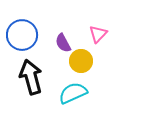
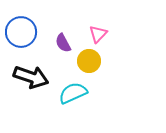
blue circle: moved 1 px left, 3 px up
yellow circle: moved 8 px right
black arrow: rotated 124 degrees clockwise
